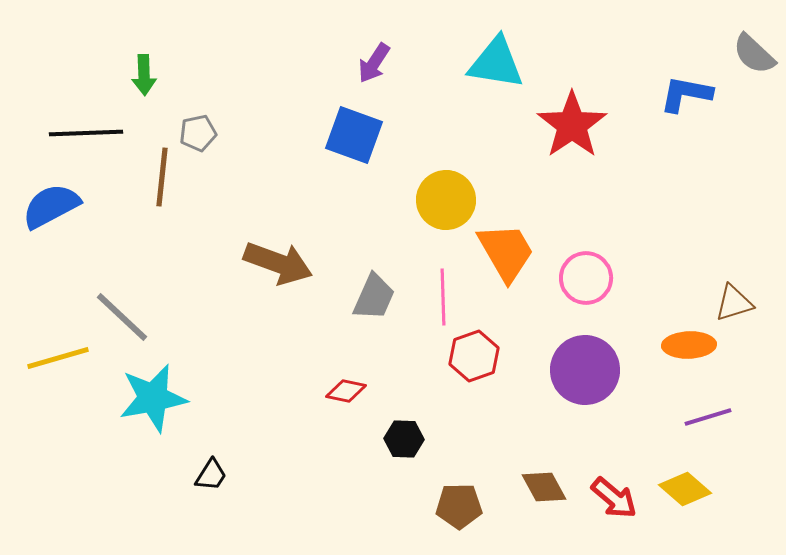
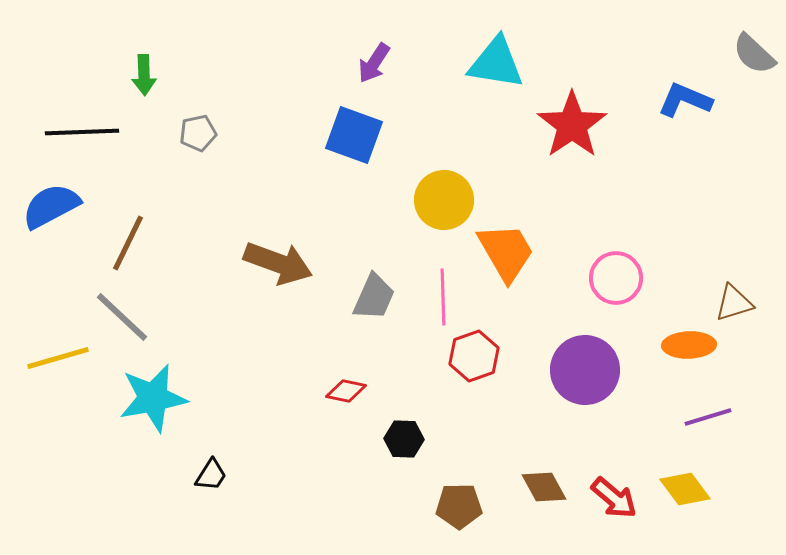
blue L-shape: moved 1 px left, 6 px down; rotated 12 degrees clockwise
black line: moved 4 px left, 1 px up
brown line: moved 34 px left, 66 px down; rotated 20 degrees clockwise
yellow circle: moved 2 px left
pink circle: moved 30 px right
yellow diamond: rotated 12 degrees clockwise
